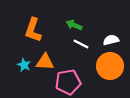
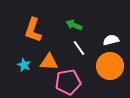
white line: moved 2 px left, 4 px down; rotated 28 degrees clockwise
orange triangle: moved 4 px right
